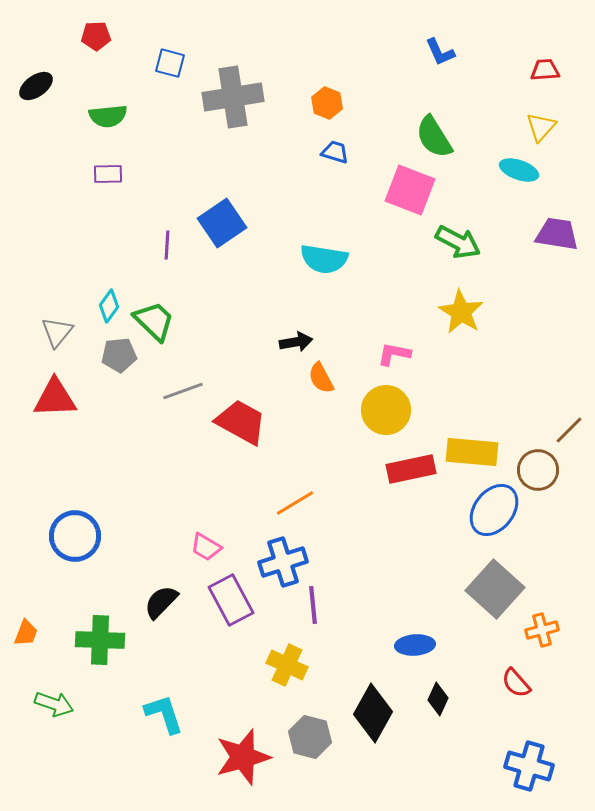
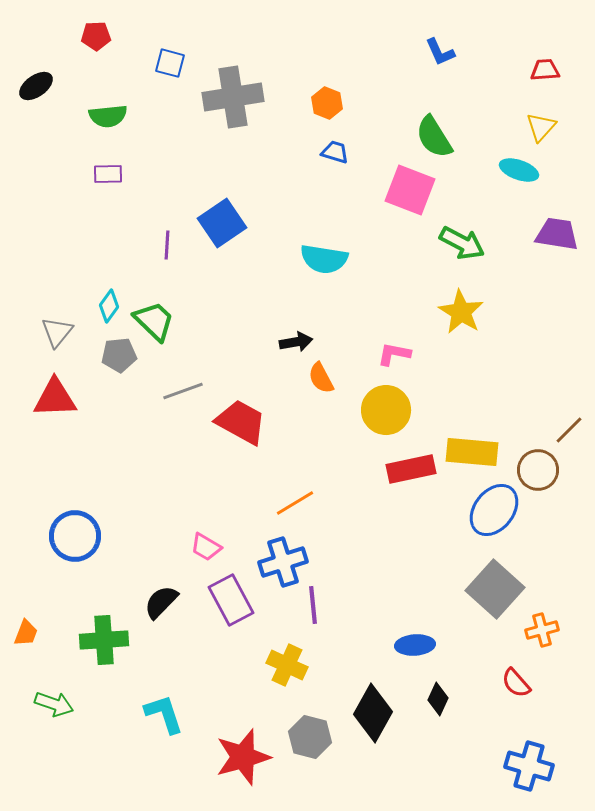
green arrow at (458, 242): moved 4 px right, 1 px down
green cross at (100, 640): moved 4 px right; rotated 6 degrees counterclockwise
